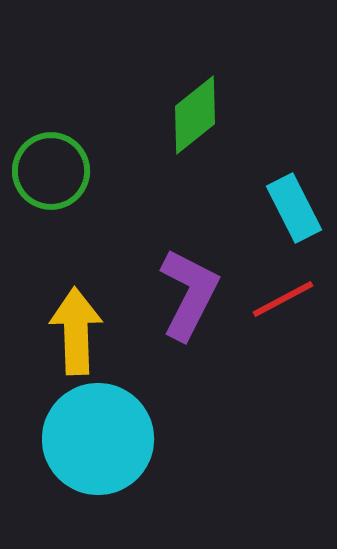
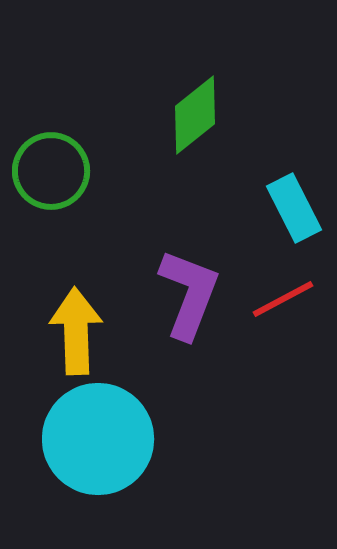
purple L-shape: rotated 6 degrees counterclockwise
